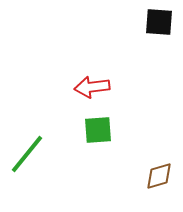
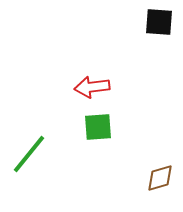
green square: moved 3 px up
green line: moved 2 px right
brown diamond: moved 1 px right, 2 px down
